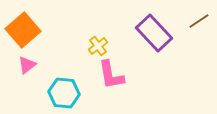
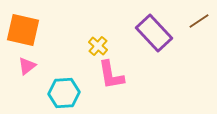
orange square: rotated 36 degrees counterclockwise
yellow cross: rotated 12 degrees counterclockwise
pink triangle: moved 1 px down
cyan hexagon: rotated 8 degrees counterclockwise
